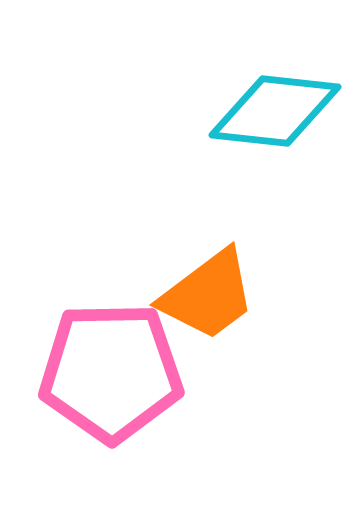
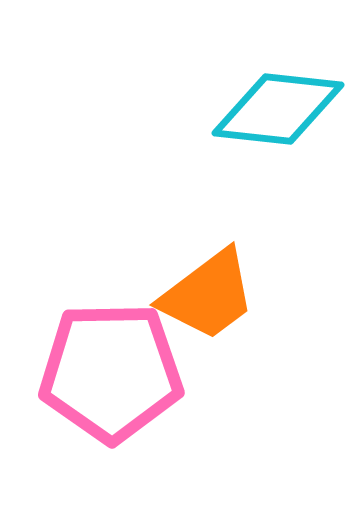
cyan diamond: moved 3 px right, 2 px up
